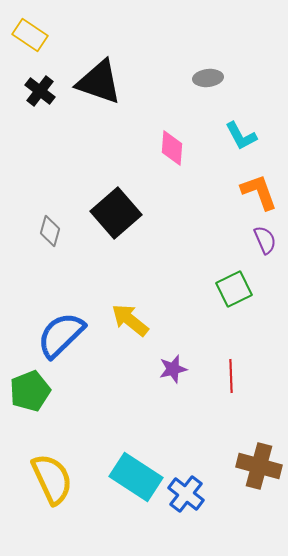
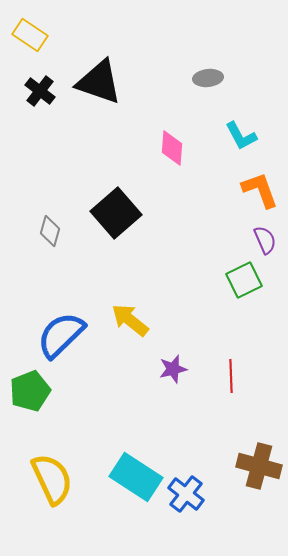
orange L-shape: moved 1 px right, 2 px up
green square: moved 10 px right, 9 px up
